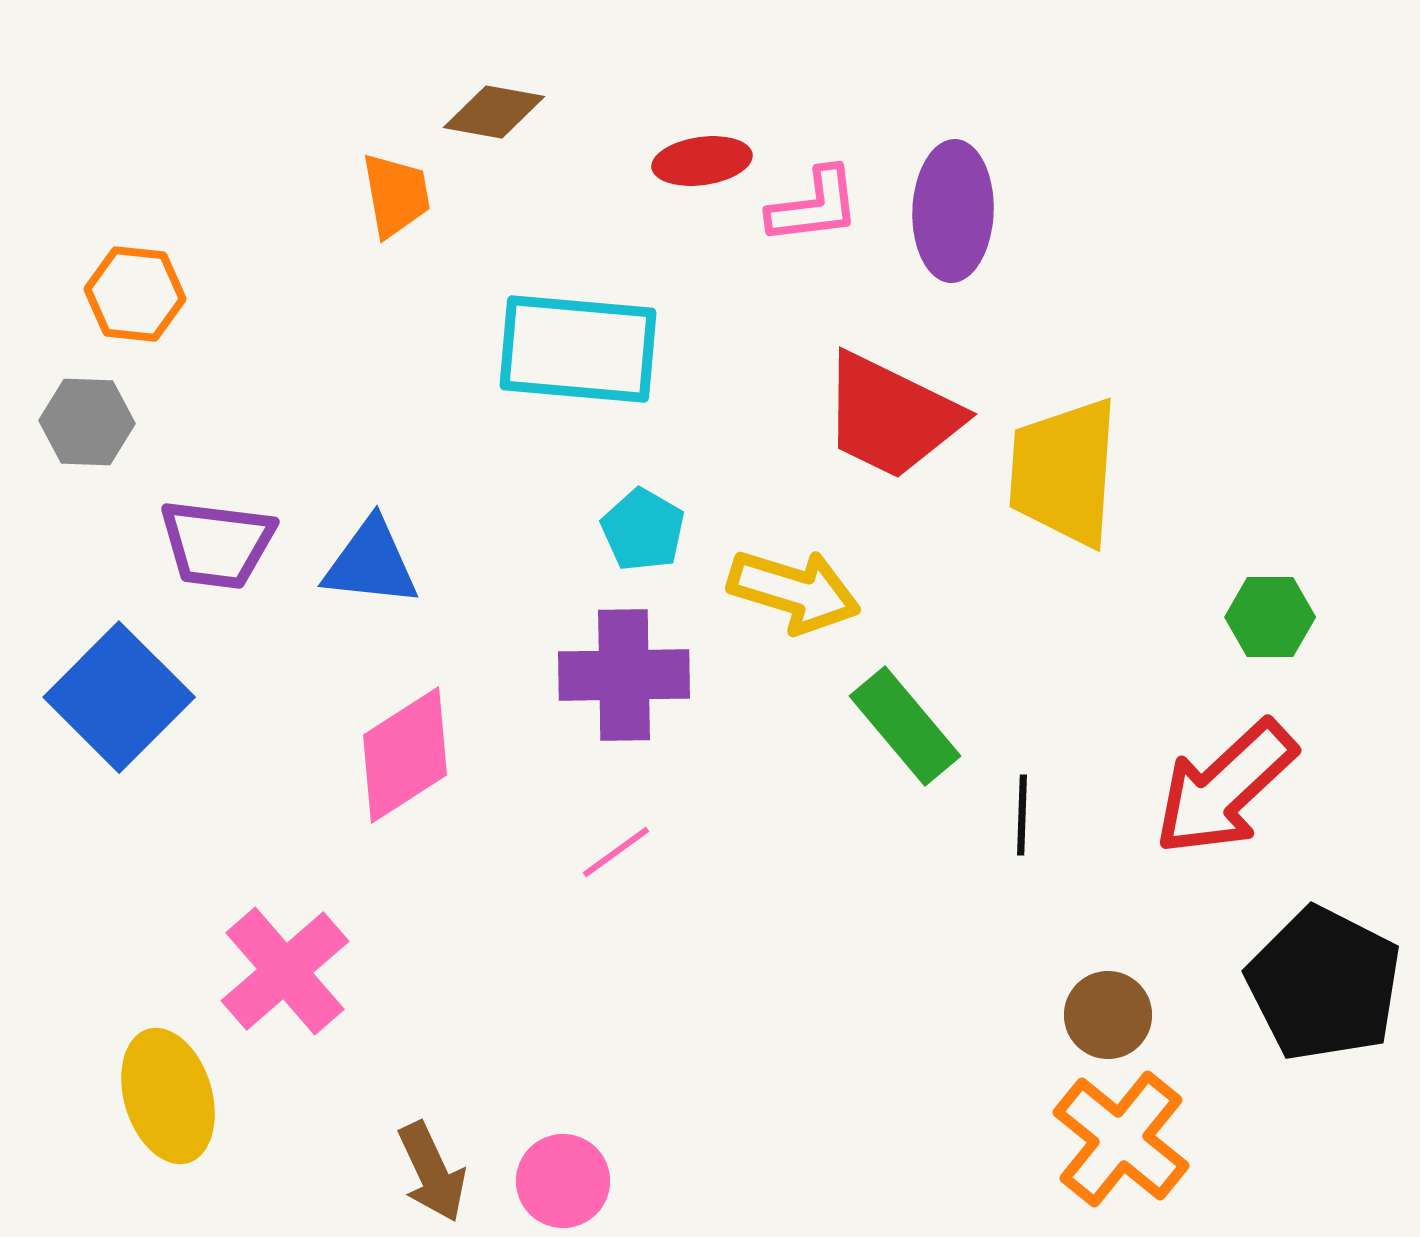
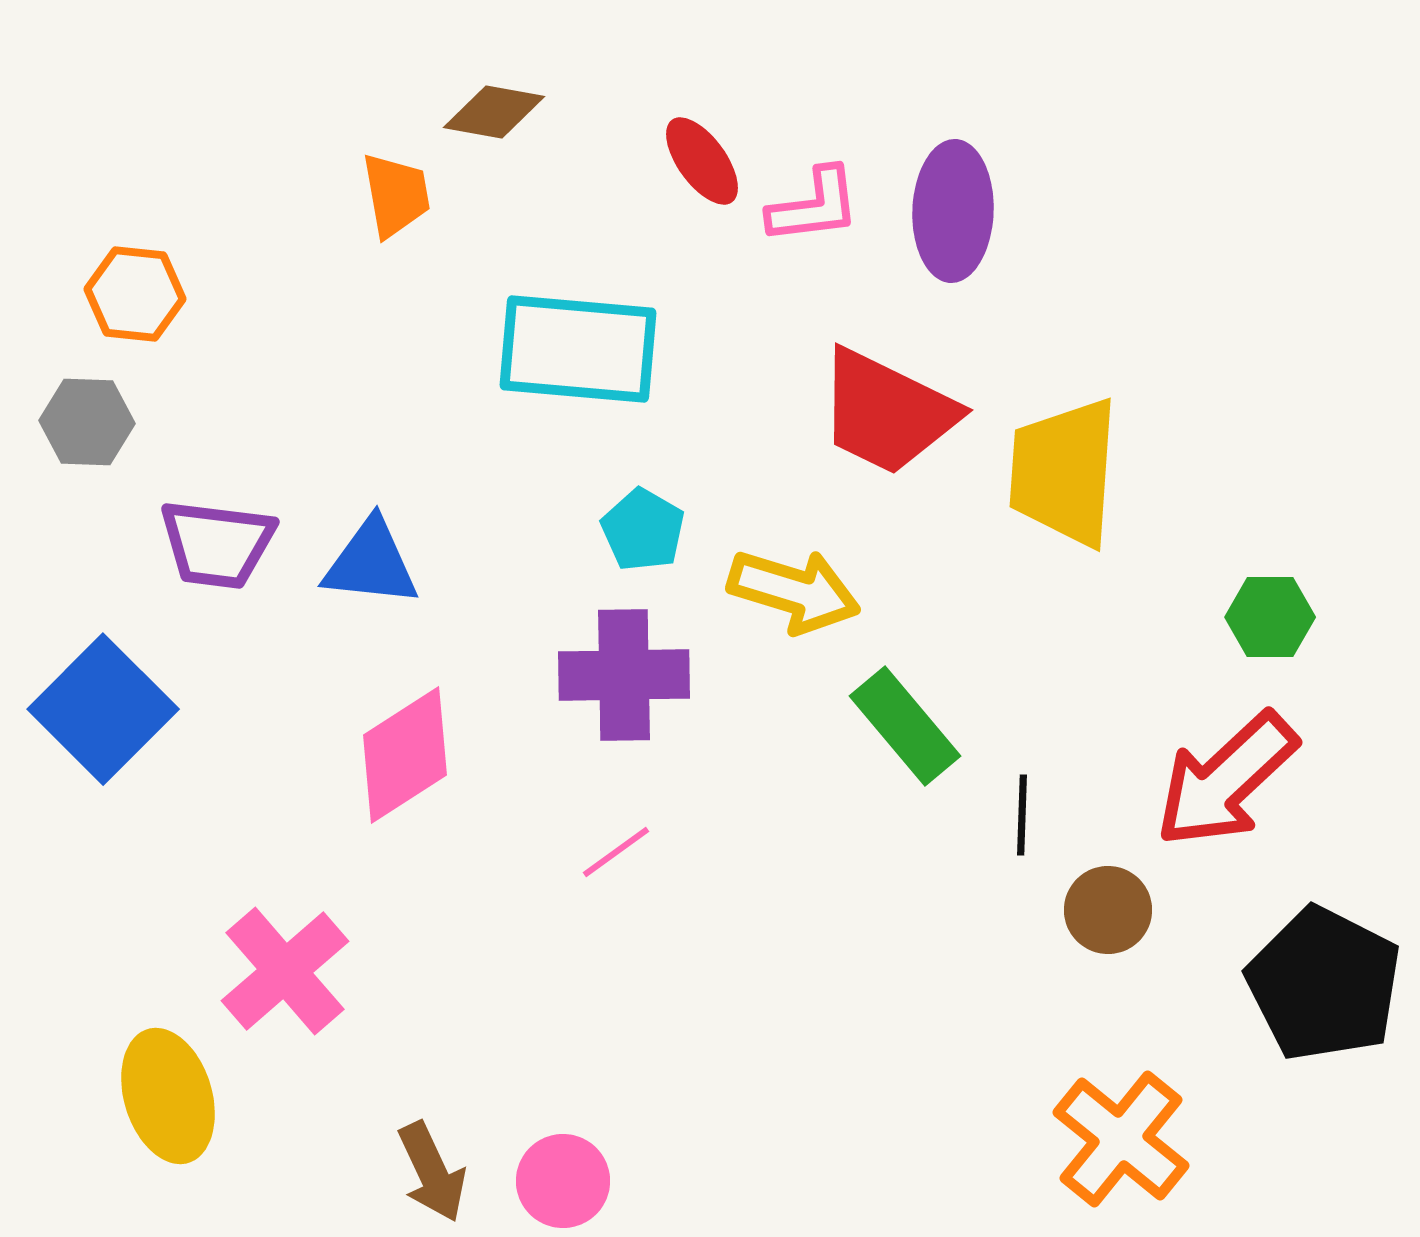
red ellipse: rotated 62 degrees clockwise
red trapezoid: moved 4 px left, 4 px up
blue square: moved 16 px left, 12 px down
red arrow: moved 1 px right, 8 px up
brown circle: moved 105 px up
